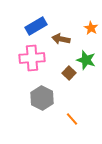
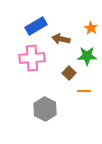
green star: moved 1 px right, 4 px up; rotated 18 degrees counterclockwise
gray hexagon: moved 3 px right, 11 px down
orange line: moved 12 px right, 28 px up; rotated 48 degrees counterclockwise
